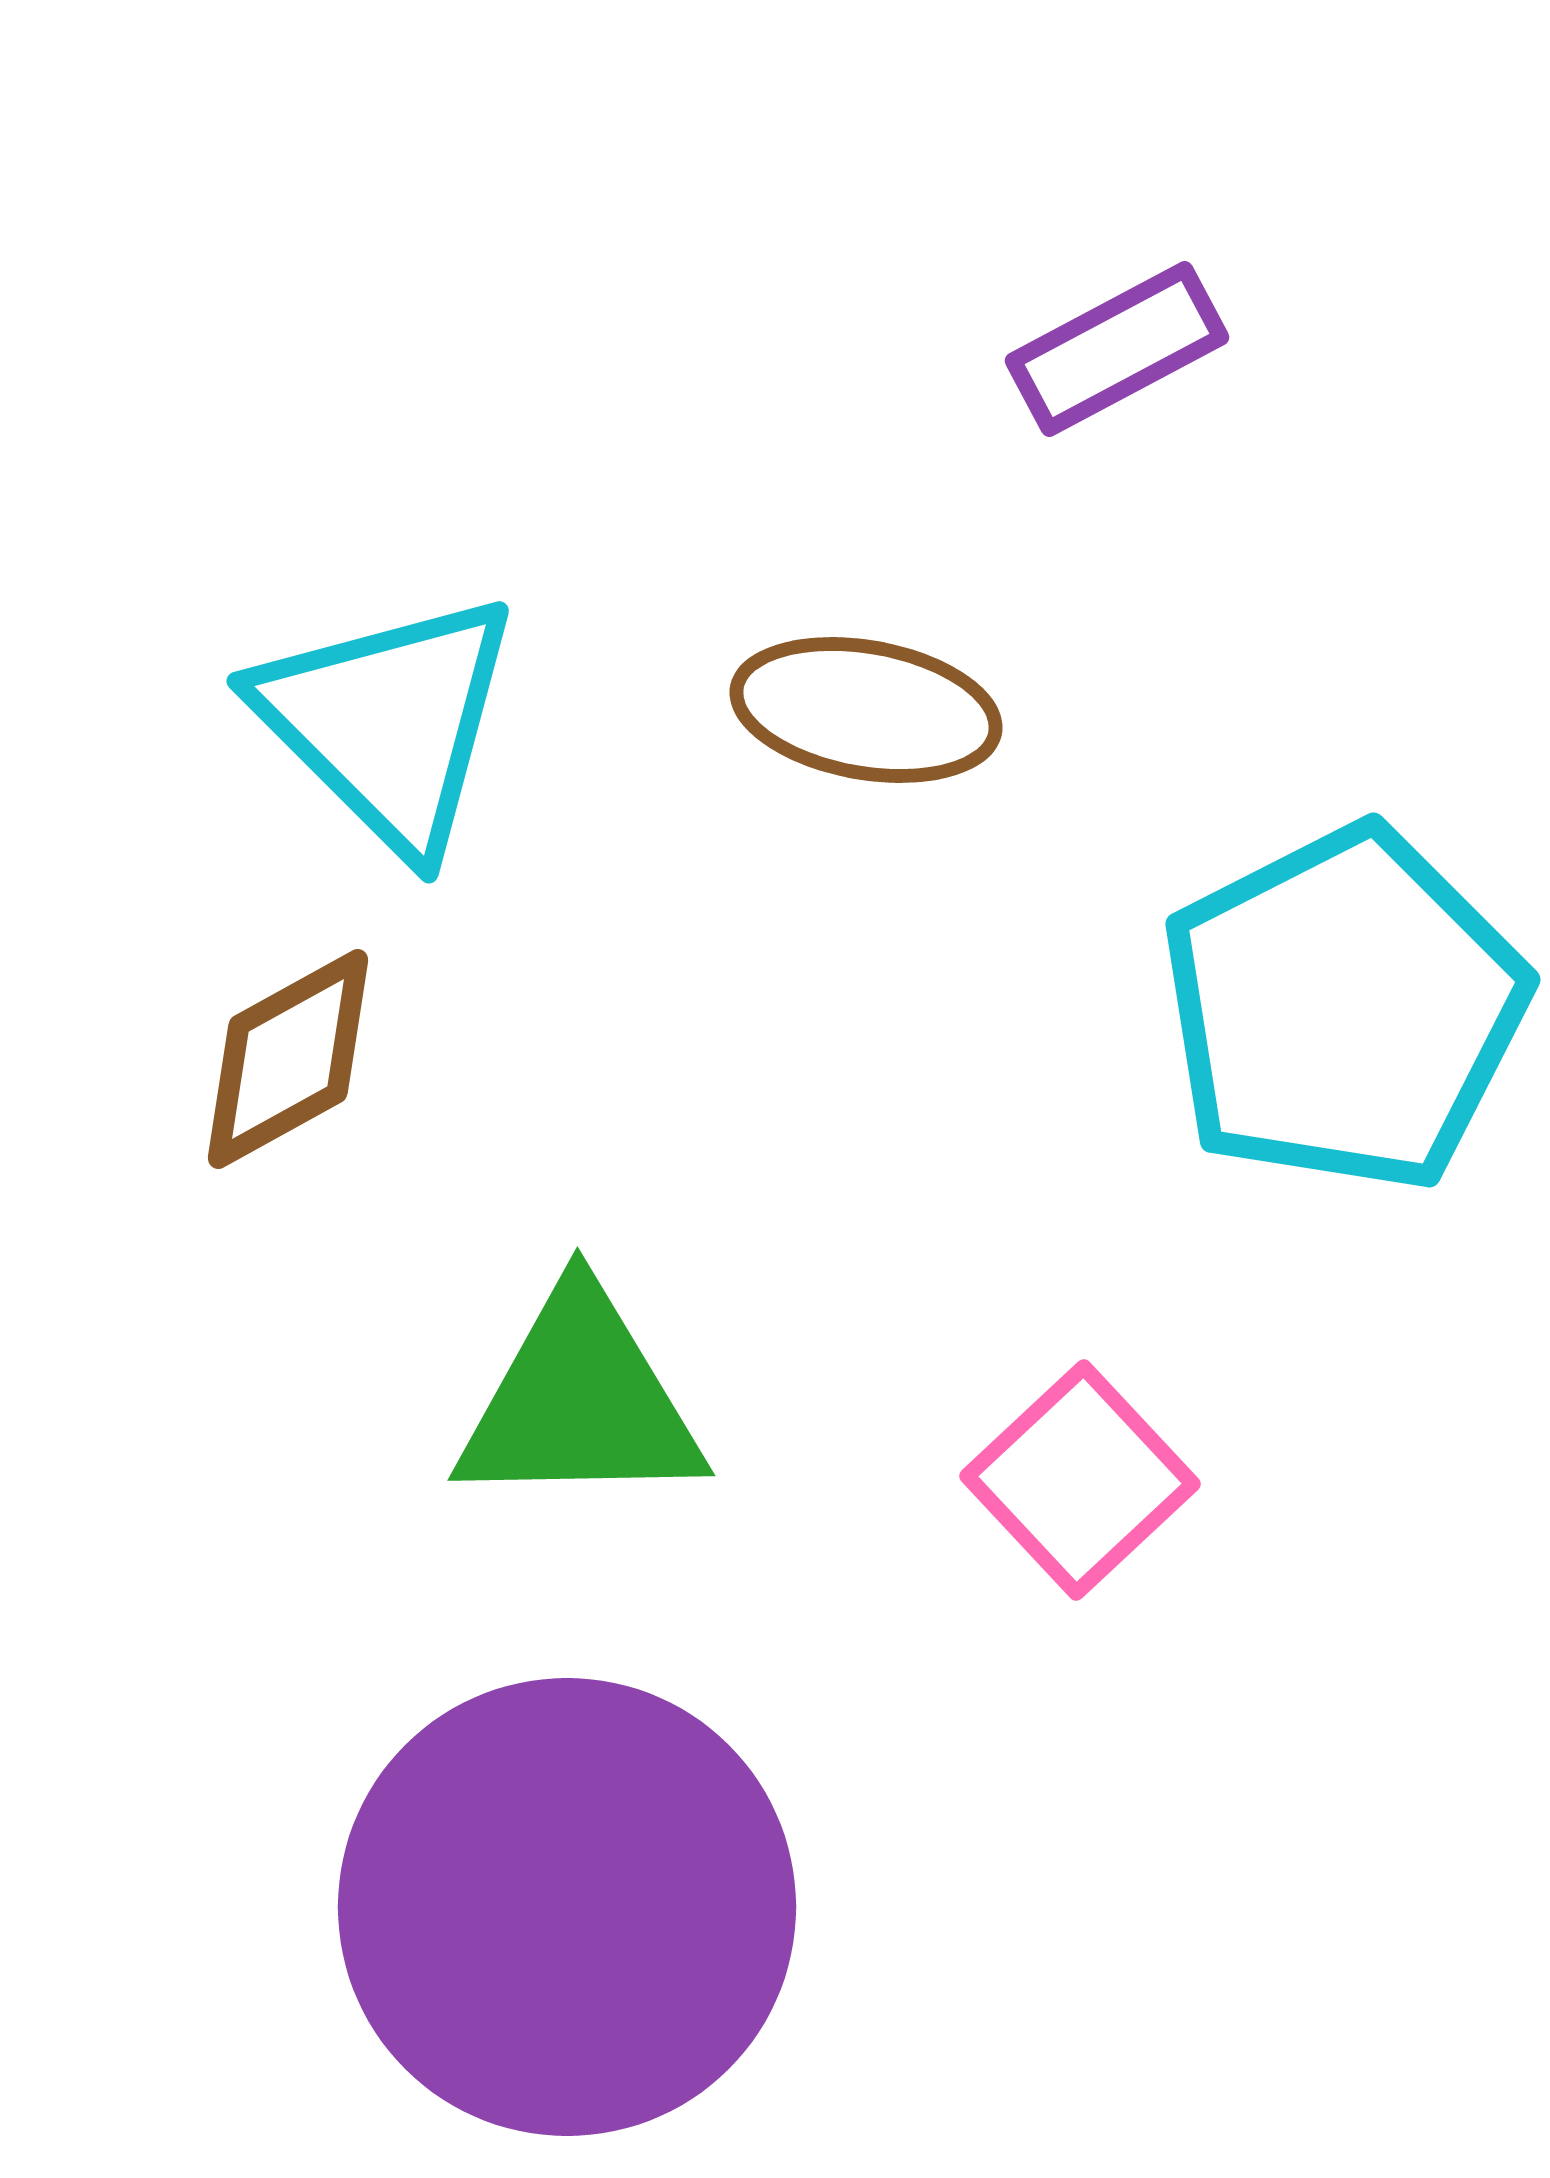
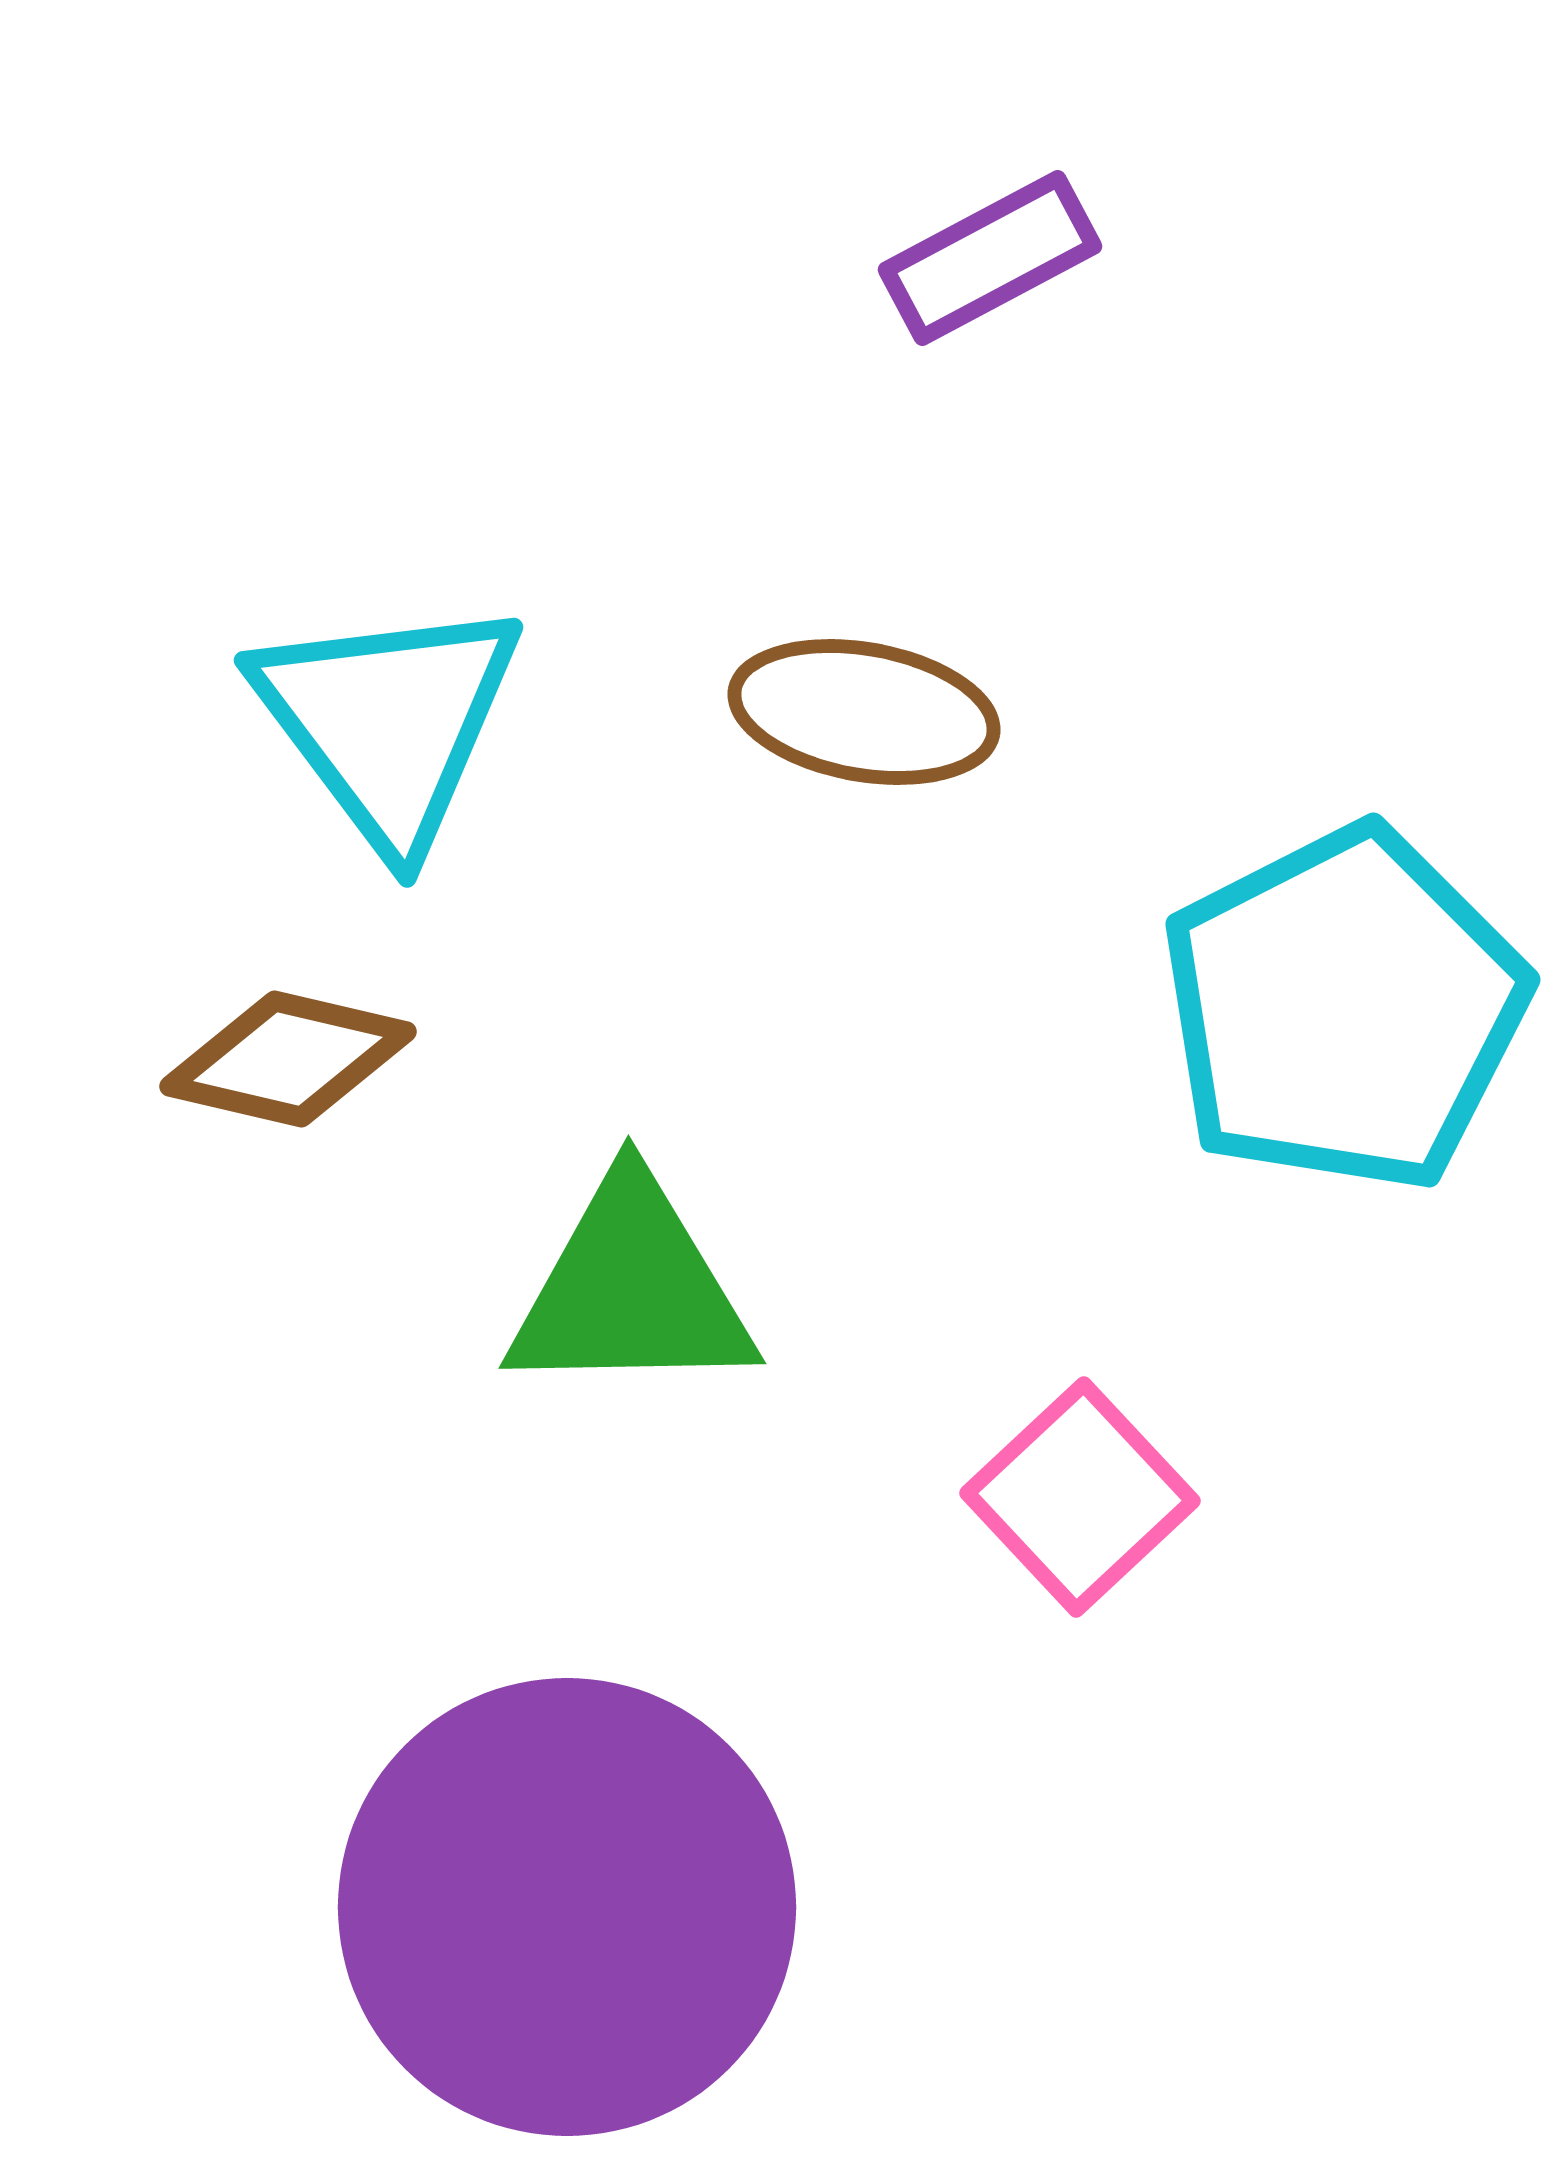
purple rectangle: moved 127 px left, 91 px up
brown ellipse: moved 2 px left, 2 px down
cyan triangle: rotated 8 degrees clockwise
brown diamond: rotated 42 degrees clockwise
green triangle: moved 51 px right, 112 px up
pink square: moved 17 px down
